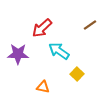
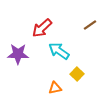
orange triangle: moved 12 px right, 1 px down; rotated 24 degrees counterclockwise
